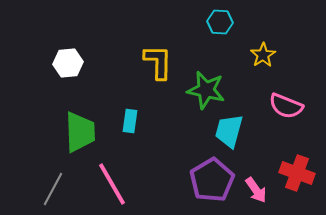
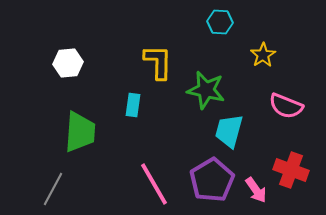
cyan rectangle: moved 3 px right, 16 px up
green trapezoid: rotated 6 degrees clockwise
red cross: moved 6 px left, 3 px up
pink line: moved 42 px right
